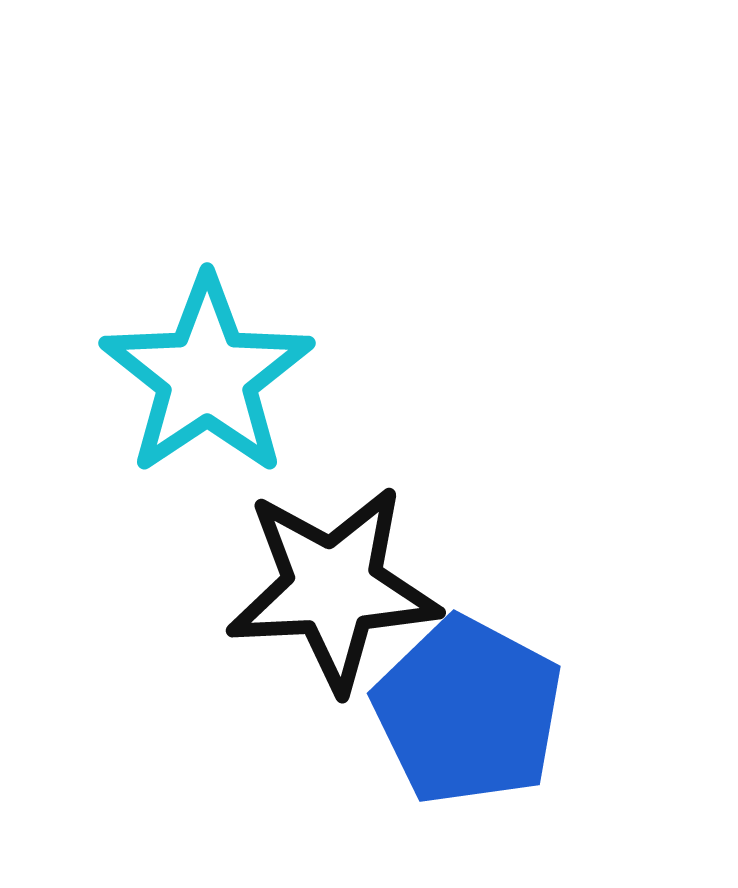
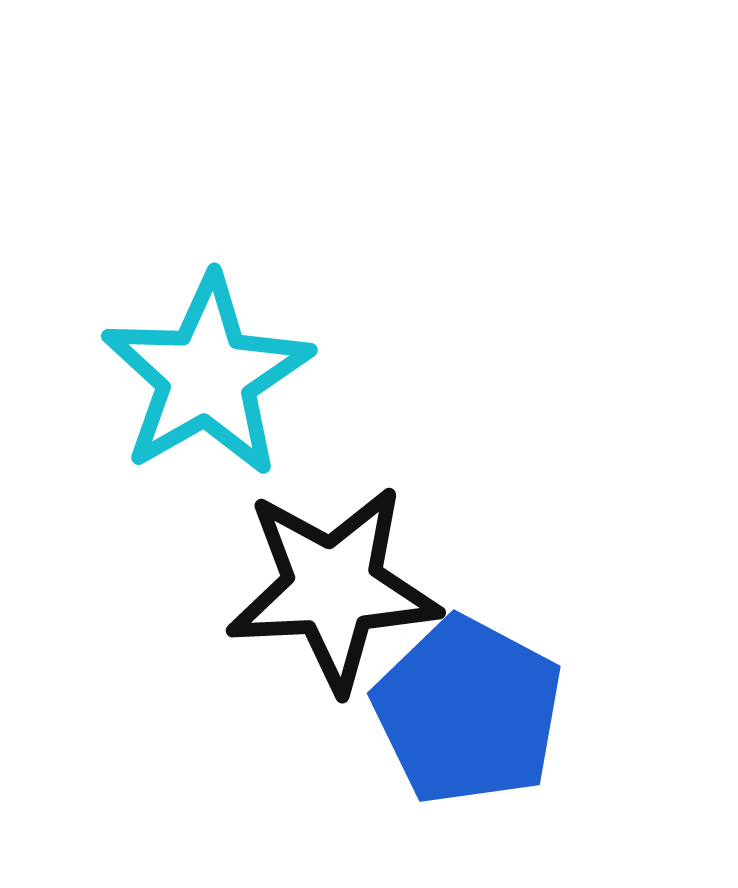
cyan star: rotated 4 degrees clockwise
